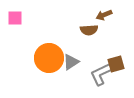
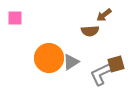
brown arrow: rotated 14 degrees counterclockwise
brown semicircle: moved 1 px right, 1 px down
